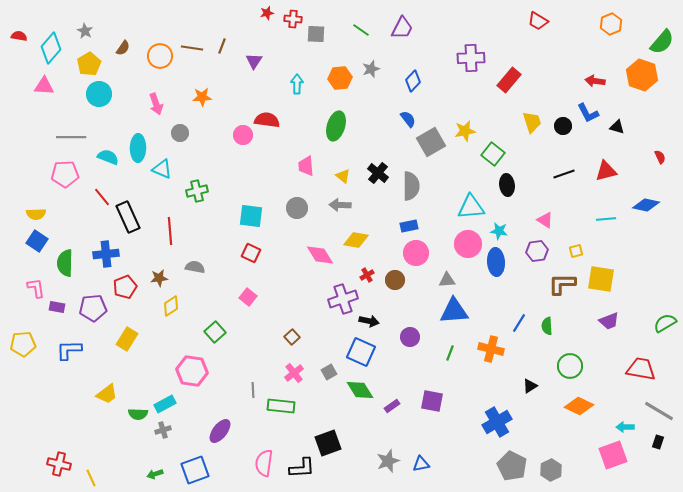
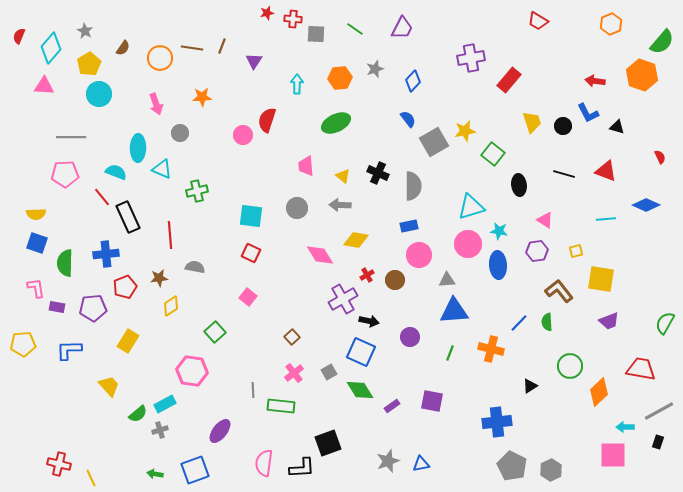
green line at (361, 30): moved 6 px left, 1 px up
red semicircle at (19, 36): rotated 77 degrees counterclockwise
orange circle at (160, 56): moved 2 px down
purple cross at (471, 58): rotated 8 degrees counterclockwise
gray star at (371, 69): moved 4 px right
red semicircle at (267, 120): rotated 80 degrees counterclockwise
green ellipse at (336, 126): moved 3 px up; rotated 48 degrees clockwise
gray square at (431, 142): moved 3 px right
cyan semicircle at (108, 157): moved 8 px right, 15 px down
red triangle at (606, 171): rotated 35 degrees clockwise
black cross at (378, 173): rotated 15 degrees counterclockwise
black line at (564, 174): rotated 35 degrees clockwise
black ellipse at (507, 185): moved 12 px right
gray semicircle at (411, 186): moved 2 px right
blue diamond at (646, 205): rotated 12 degrees clockwise
cyan triangle at (471, 207): rotated 12 degrees counterclockwise
red line at (170, 231): moved 4 px down
blue square at (37, 241): moved 2 px down; rotated 15 degrees counterclockwise
pink circle at (416, 253): moved 3 px right, 2 px down
blue ellipse at (496, 262): moved 2 px right, 3 px down
brown L-shape at (562, 284): moved 3 px left, 7 px down; rotated 52 degrees clockwise
purple cross at (343, 299): rotated 12 degrees counterclockwise
blue line at (519, 323): rotated 12 degrees clockwise
green semicircle at (665, 323): rotated 30 degrees counterclockwise
green semicircle at (547, 326): moved 4 px up
yellow rectangle at (127, 339): moved 1 px right, 2 px down
yellow trapezoid at (107, 394): moved 2 px right, 8 px up; rotated 95 degrees counterclockwise
orange diamond at (579, 406): moved 20 px right, 14 px up; rotated 68 degrees counterclockwise
gray line at (659, 411): rotated 60 degrees counterclockwise
green semicircle at (138, 414): rotated 42 degrees counterclockwise
blue cross at (497, 422): rotated 24 degrees clockwise
gray cross at (163, 430): moved 3 px left
pink square at (613, 455): rotated 20 degrees clockwise
green arrow at (155, 474): rotated 28 degrees clockwise
